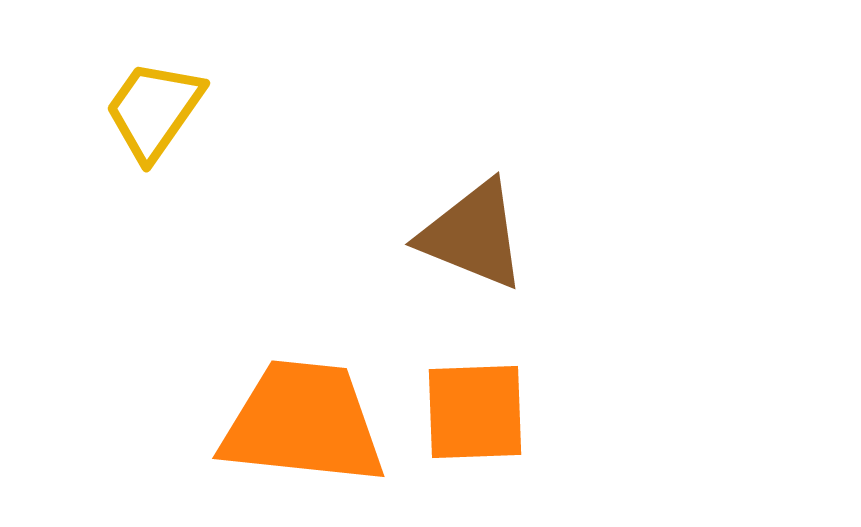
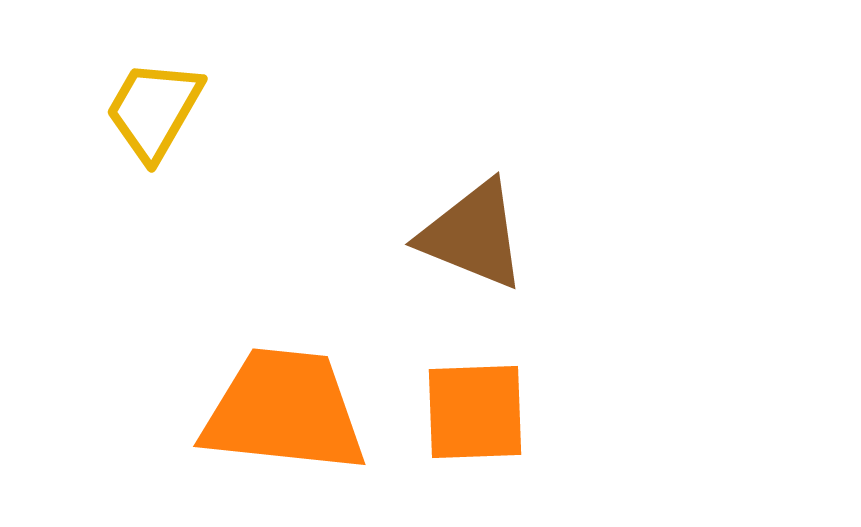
yellow trapezoid: rotated 5 degrees counterclockwise
orange trapezoid: moved 19 px left, 12 px up
